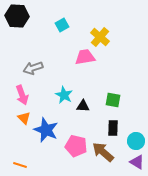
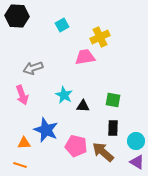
yellow cross: rotated 24 degrees clockwise
orange triangle: moved 25 px down; rotated 48 degrees counterclockwise
